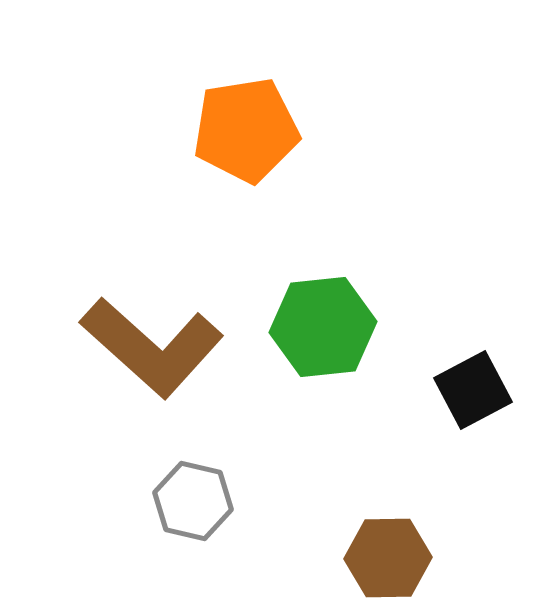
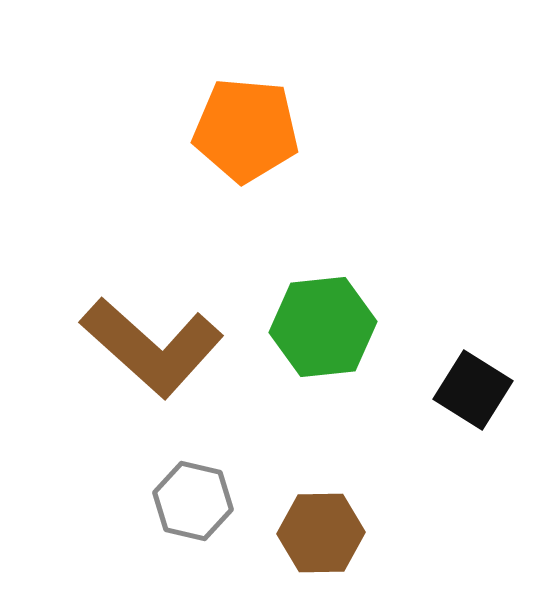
orange pentagon: rotated 14 degrees clockwise
black square: rotated 30 degrees counterclockwise
brown hexagon: moved 67 px left, 25 px up
